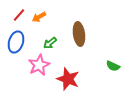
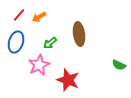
green semicircle: moved 6 px right, 1 px up
red star: moved 1 px down
